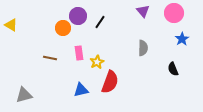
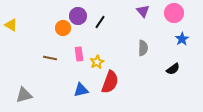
pink rectangle: moved 1 px down
black semicircle: rotated 104 degrees counterclockwise
